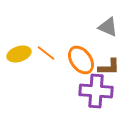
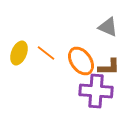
yellow ellipse: moved 1 px up; rotated 50 degrees counterclockwise
orange ellipse: moved 1 px down
